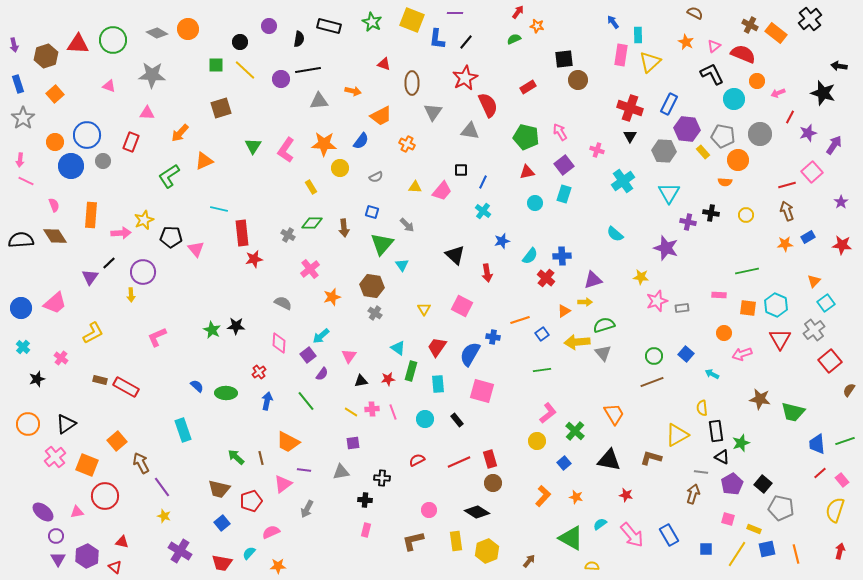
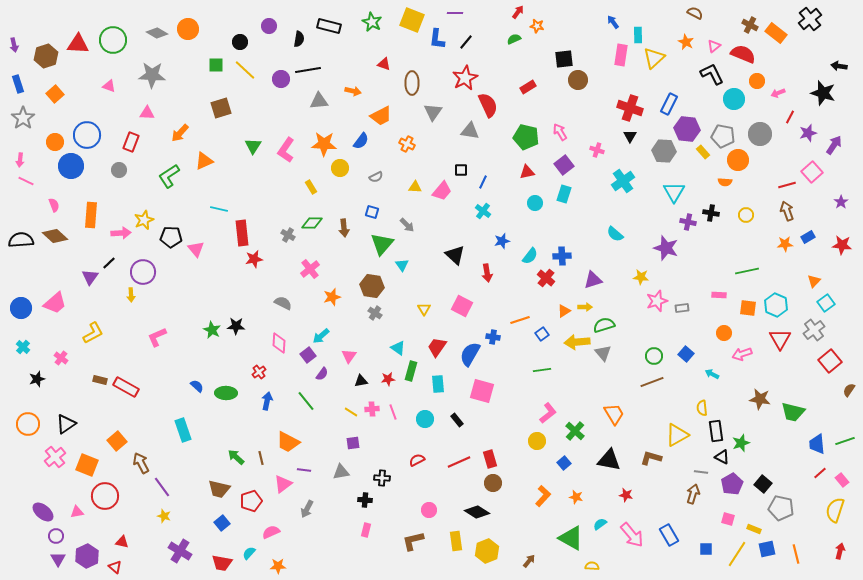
yellow triangle at (650, 62): moved 4 px right, 4 px up
gray circle at (103, 161): moved 16 px right, 9 px down
cyan triangle at (669, 193): moved 5 px right, 1 px up
brown diamond at (55, 236): rotated 15 degrees counterclockwise
yellow arrow at (585, 302): moved 5 px down
